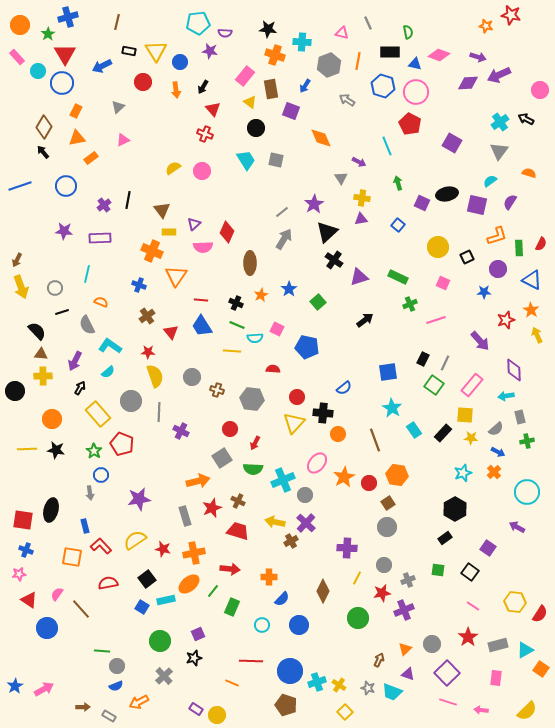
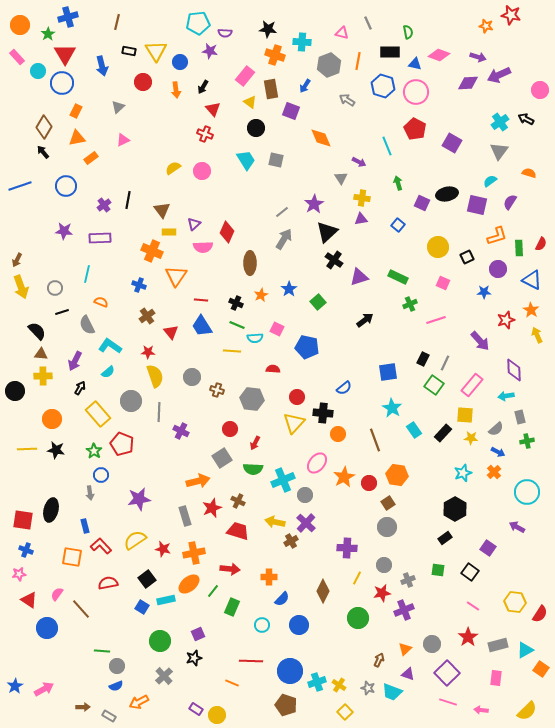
blue arrow at (102, 66): rotated 78 degrees counterclockwise
red pentagon at (410, 124): moved 5 px right, 5 px down
